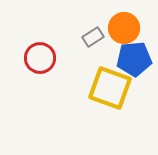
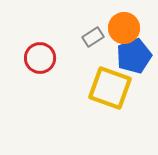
blue pentagon: moved 3 px up; rotated 16 degrees counterclockwise
